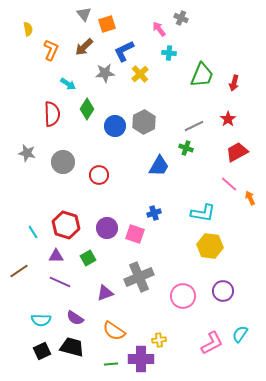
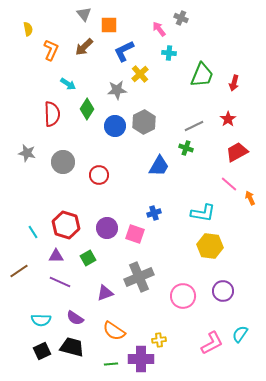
orange square at (107, 24): moved 2 px right, 1 px down; rotated 18 degrees clockwise
gray star at (105, 73): moved 12 px right, 17 px down
